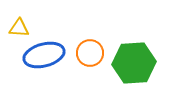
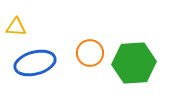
yellow triangle: moved 3 px left, 1 px up
blue ellipse: moved 9 px left, 8 px down
